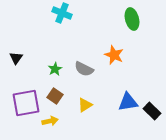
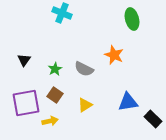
black triangle: moved 8 px right, 2 px down
brown square: moved 1 px up
black rectangle: moved 1 px right, 8 px down
